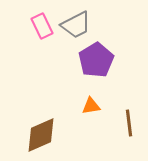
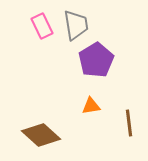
gray trapezoid: rotated 72 degrees counterclockwise
brown diamond: rotated 66 degrees clockwise
